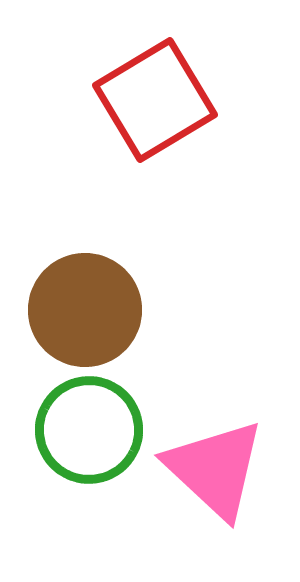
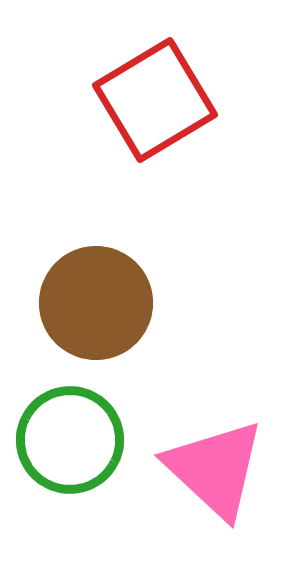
brown circle: moved 11 px right, 7 px up
green circle: moved 19 px left, 10 px down
